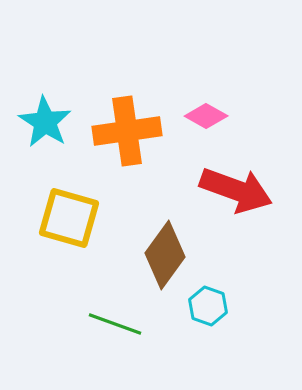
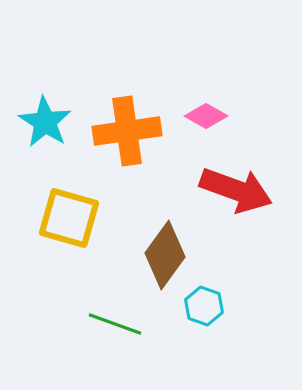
cyan hexagon: moved 4 px left
